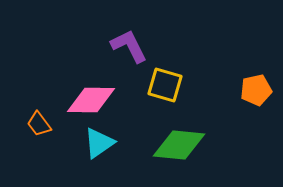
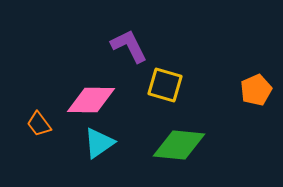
orange pentagon: rotated 12 degrees counterclockwise
